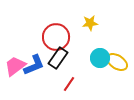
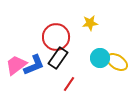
pink trapezoid: moved 1 px right, 1 px up
